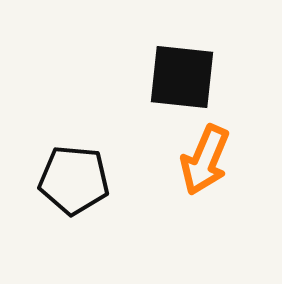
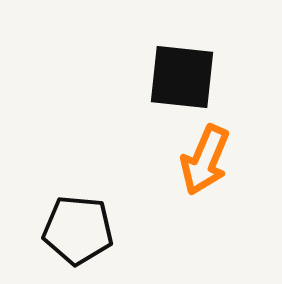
black pentagon: moved 4 px right, 50 px down
